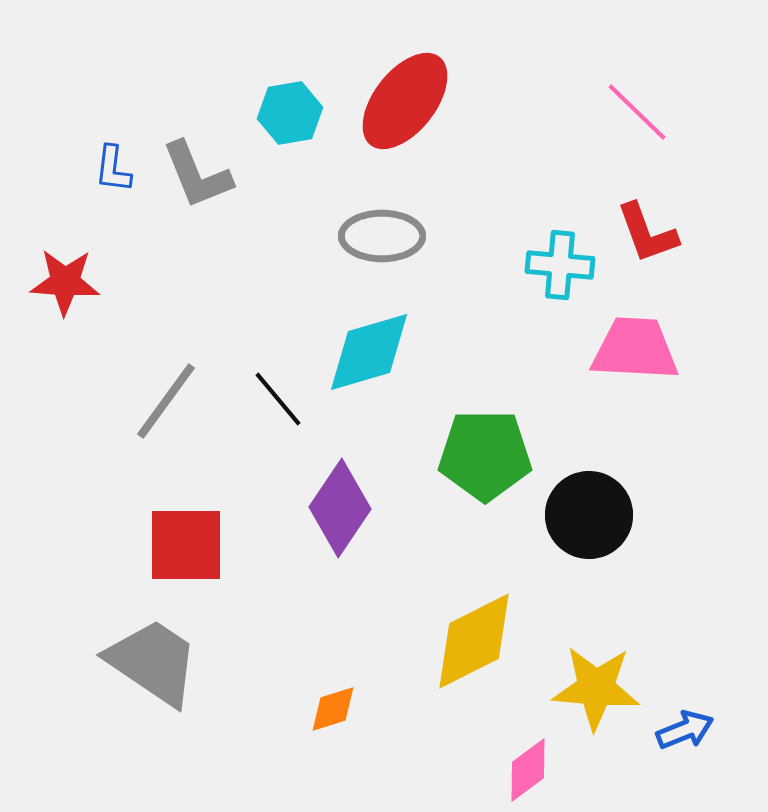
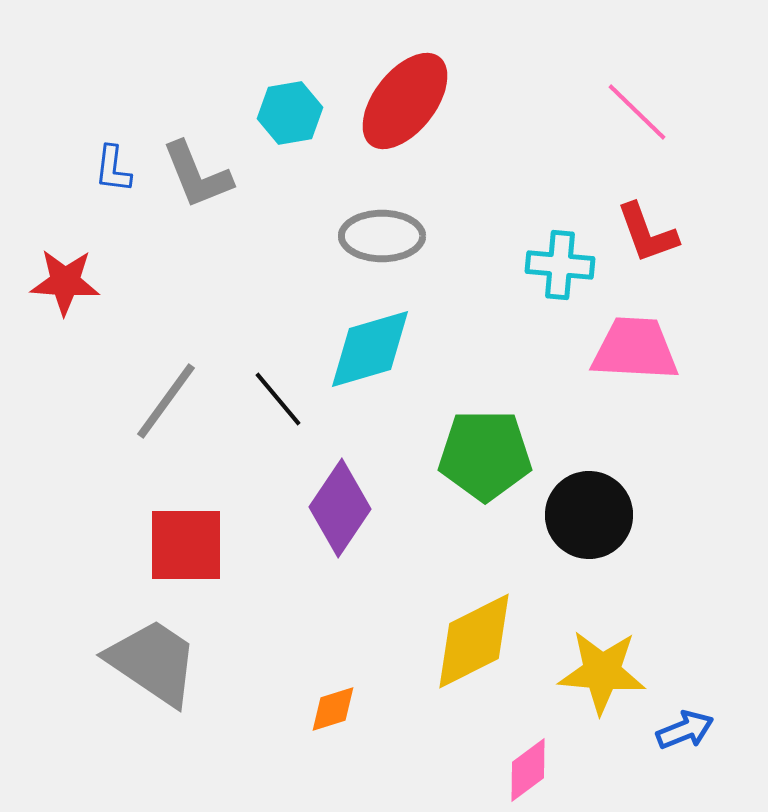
cyan diamond: moved 1 px right, 3 px up
yellow star: moved 6 px right, 16 px up
